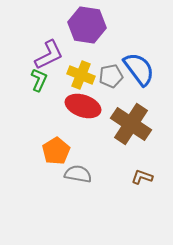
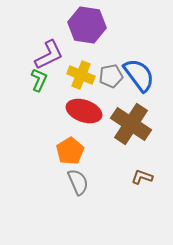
blue semicircle: moved 6 px down
red ellipse: moved 1 px right, 5 px down
orange pentagon: moved 14 px right
gray semicircle: moved 8 px down; rotated 56 degrees clockwise
